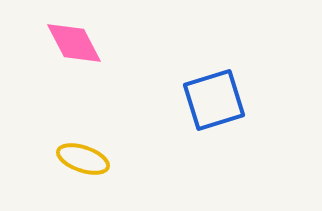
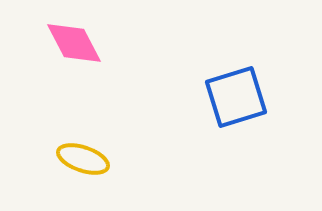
blue square: moved 22 px right, 3 px up
